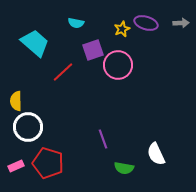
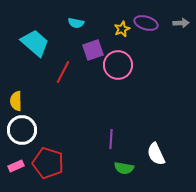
red line: rotated 20 degrees counterclockwise
white circle: moved 6 px left, 3 px down
purple line: moved 8 px right; rotated 24 degrees clockwise
